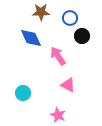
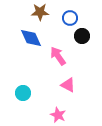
brown star: moved 1 px left
